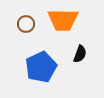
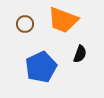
orange trapezoid: rotated 20 degrees clockwise
brown circle: moved 1 px left
